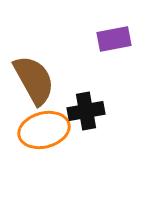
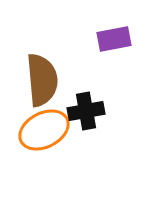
brown semicircle: moved 8 px right; rotated 24 degrees clockwise
orange ellipse: rotated 12 degrees counterclockwise
